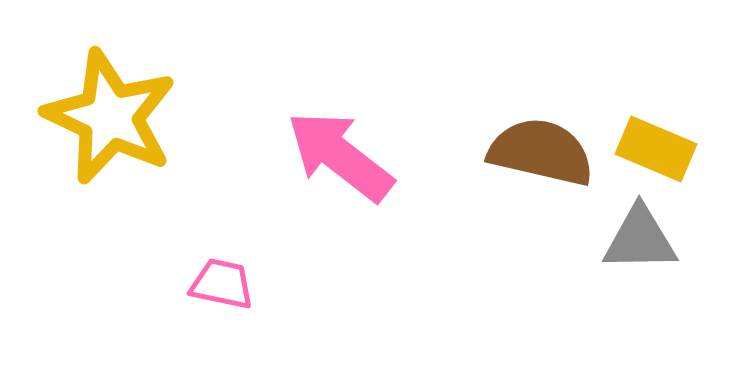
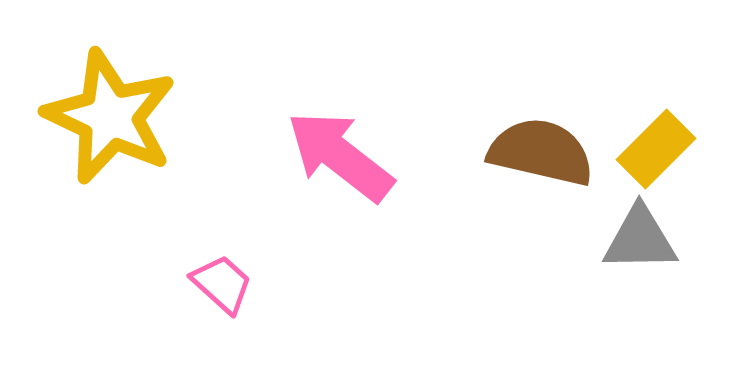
yellow rectangle: rotated 68 degrees counterclockwise
pink trapezoid: rotated 30 degrees clockwise
